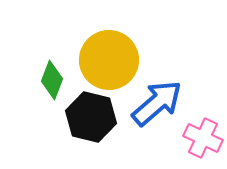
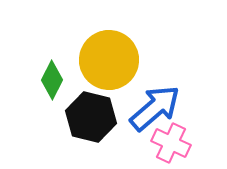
green diamond: rotated 6 degrees clockwise
blue arrow: moved 2 px left, 5 px down
pink cross: moved 32 px left, 5 px down
